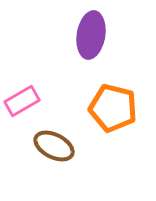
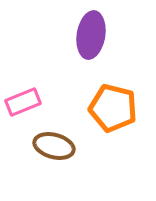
pink rectangle: moved 1 px right, 1 px down; rotated 8 degrees clockwise
brown ellipse: rotated 12 degrees counterclockwise
